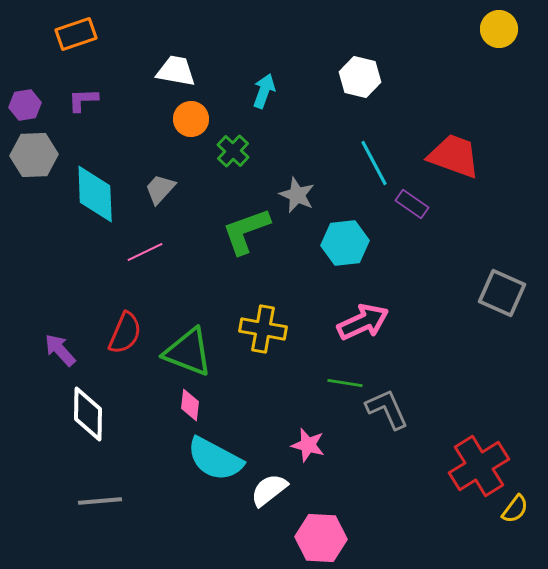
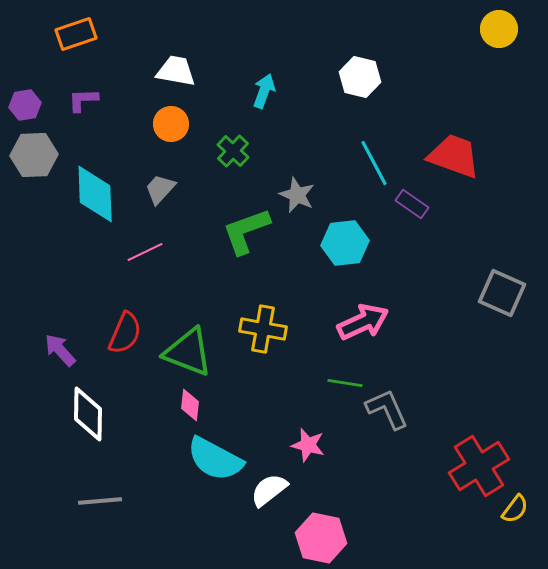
orange circle: moved 20 px left, 5 px down
pink hexagon: rotated 9 degrees clockwise
